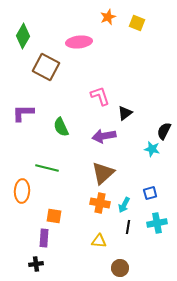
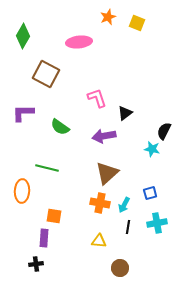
brown square: moved 7 px down
pink L-shape: moved 3 px left, 2 px down
green semicircle: moved 1 px left; rotated 30 degrees counterclockwise
brown triangle: moved 4 px right
